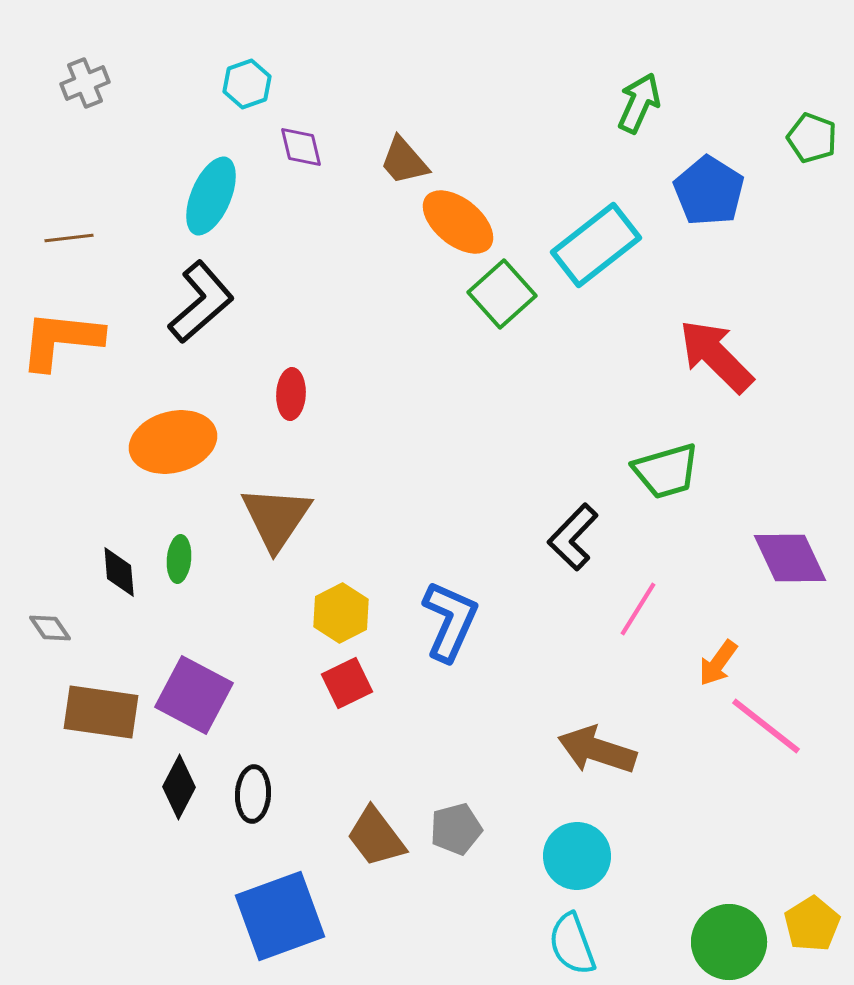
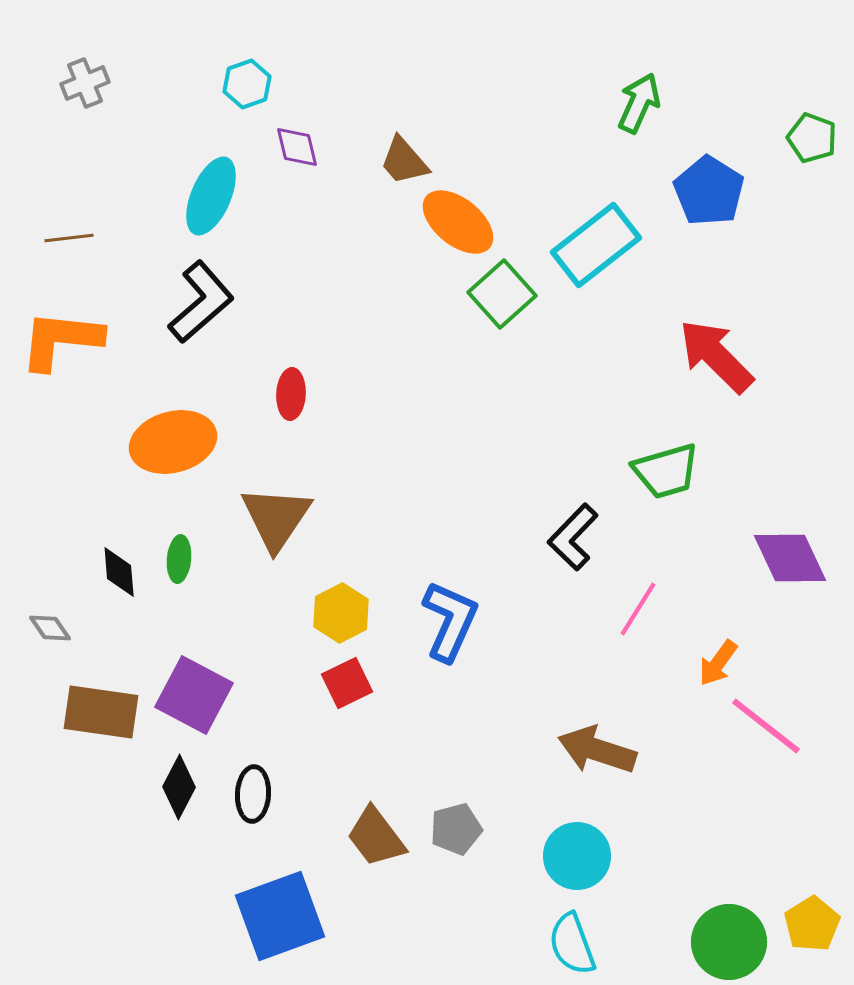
purple diamond at (301, 147): moved 4 px left
